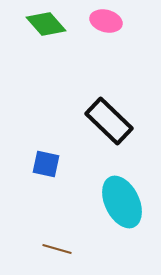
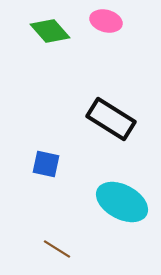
green diamond: moved 4 px right, 7 px down
black rectangle: moved 2 px right, 2 px up; rotated 12 degrees counterclockwise
cyan ellipse: rotated 36 degrees counterclockwise
brown line: rotated 16 degrees clockwise
